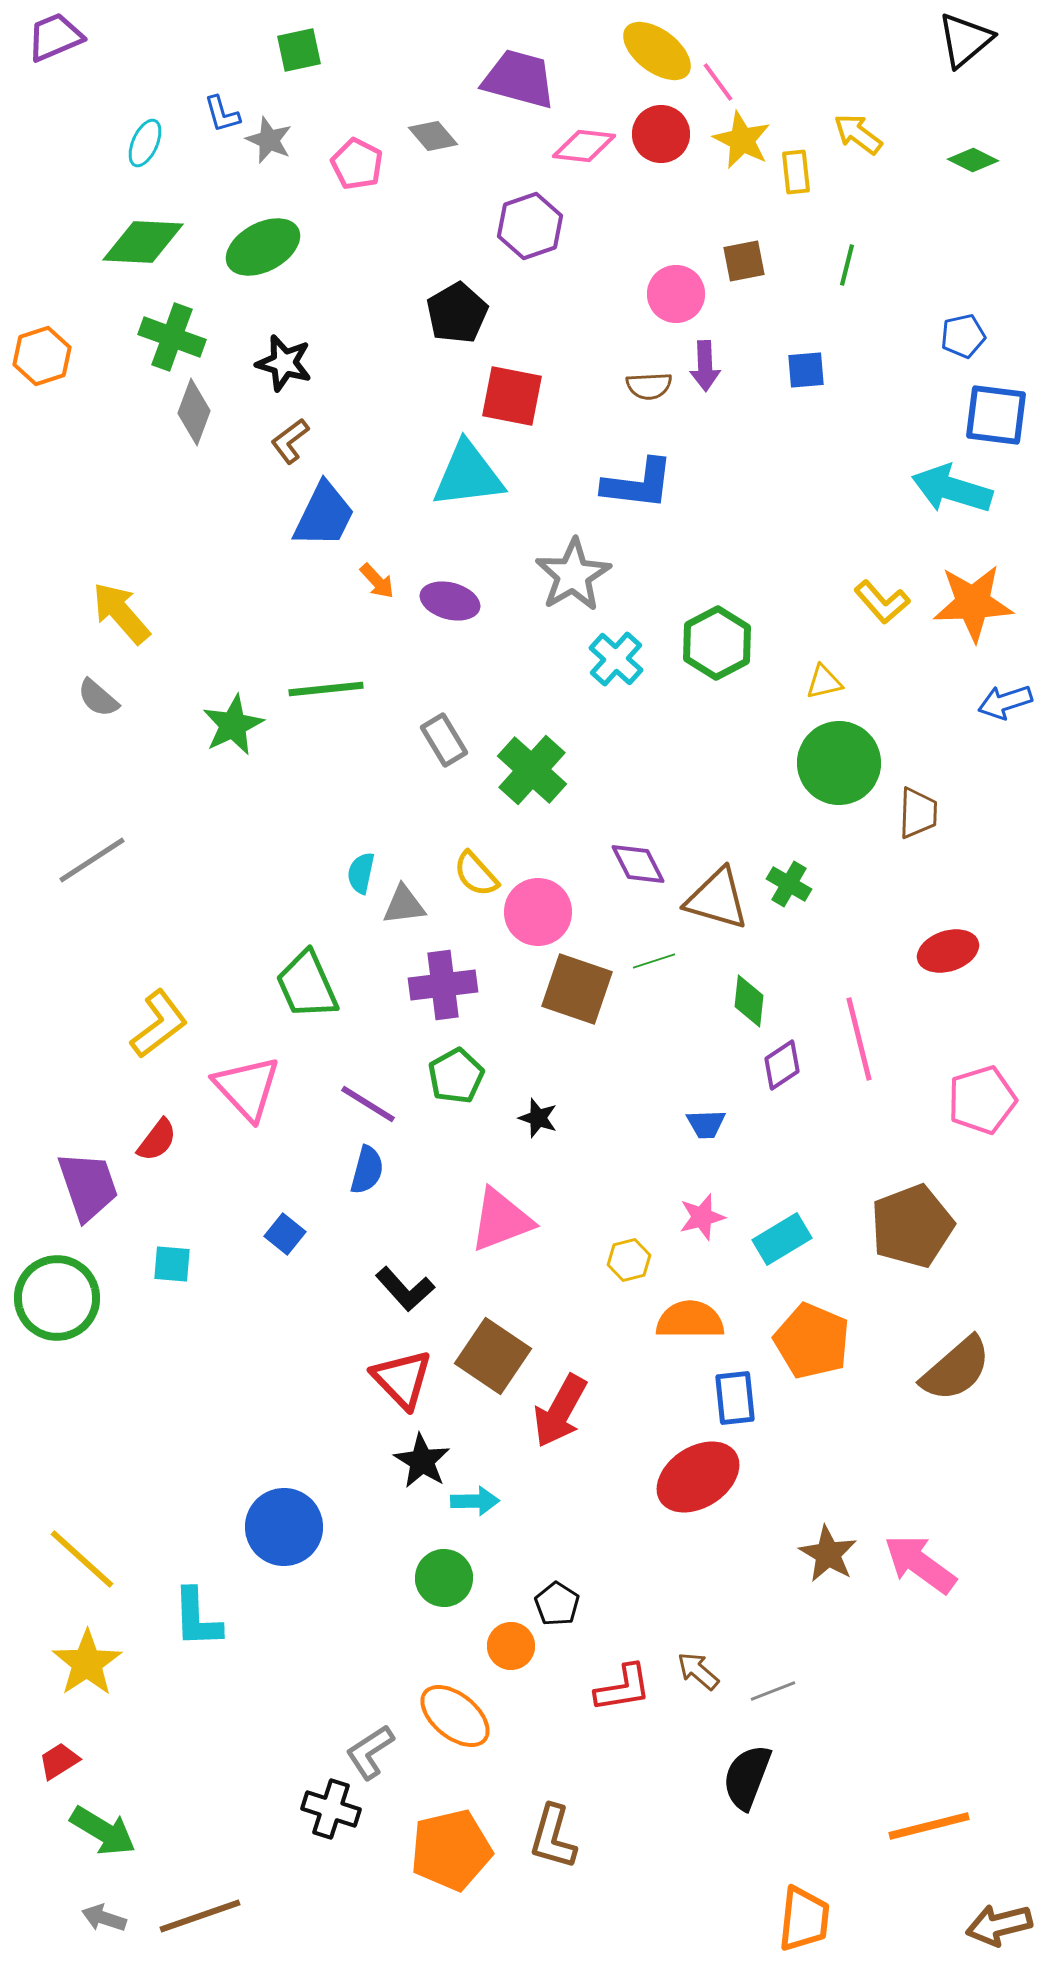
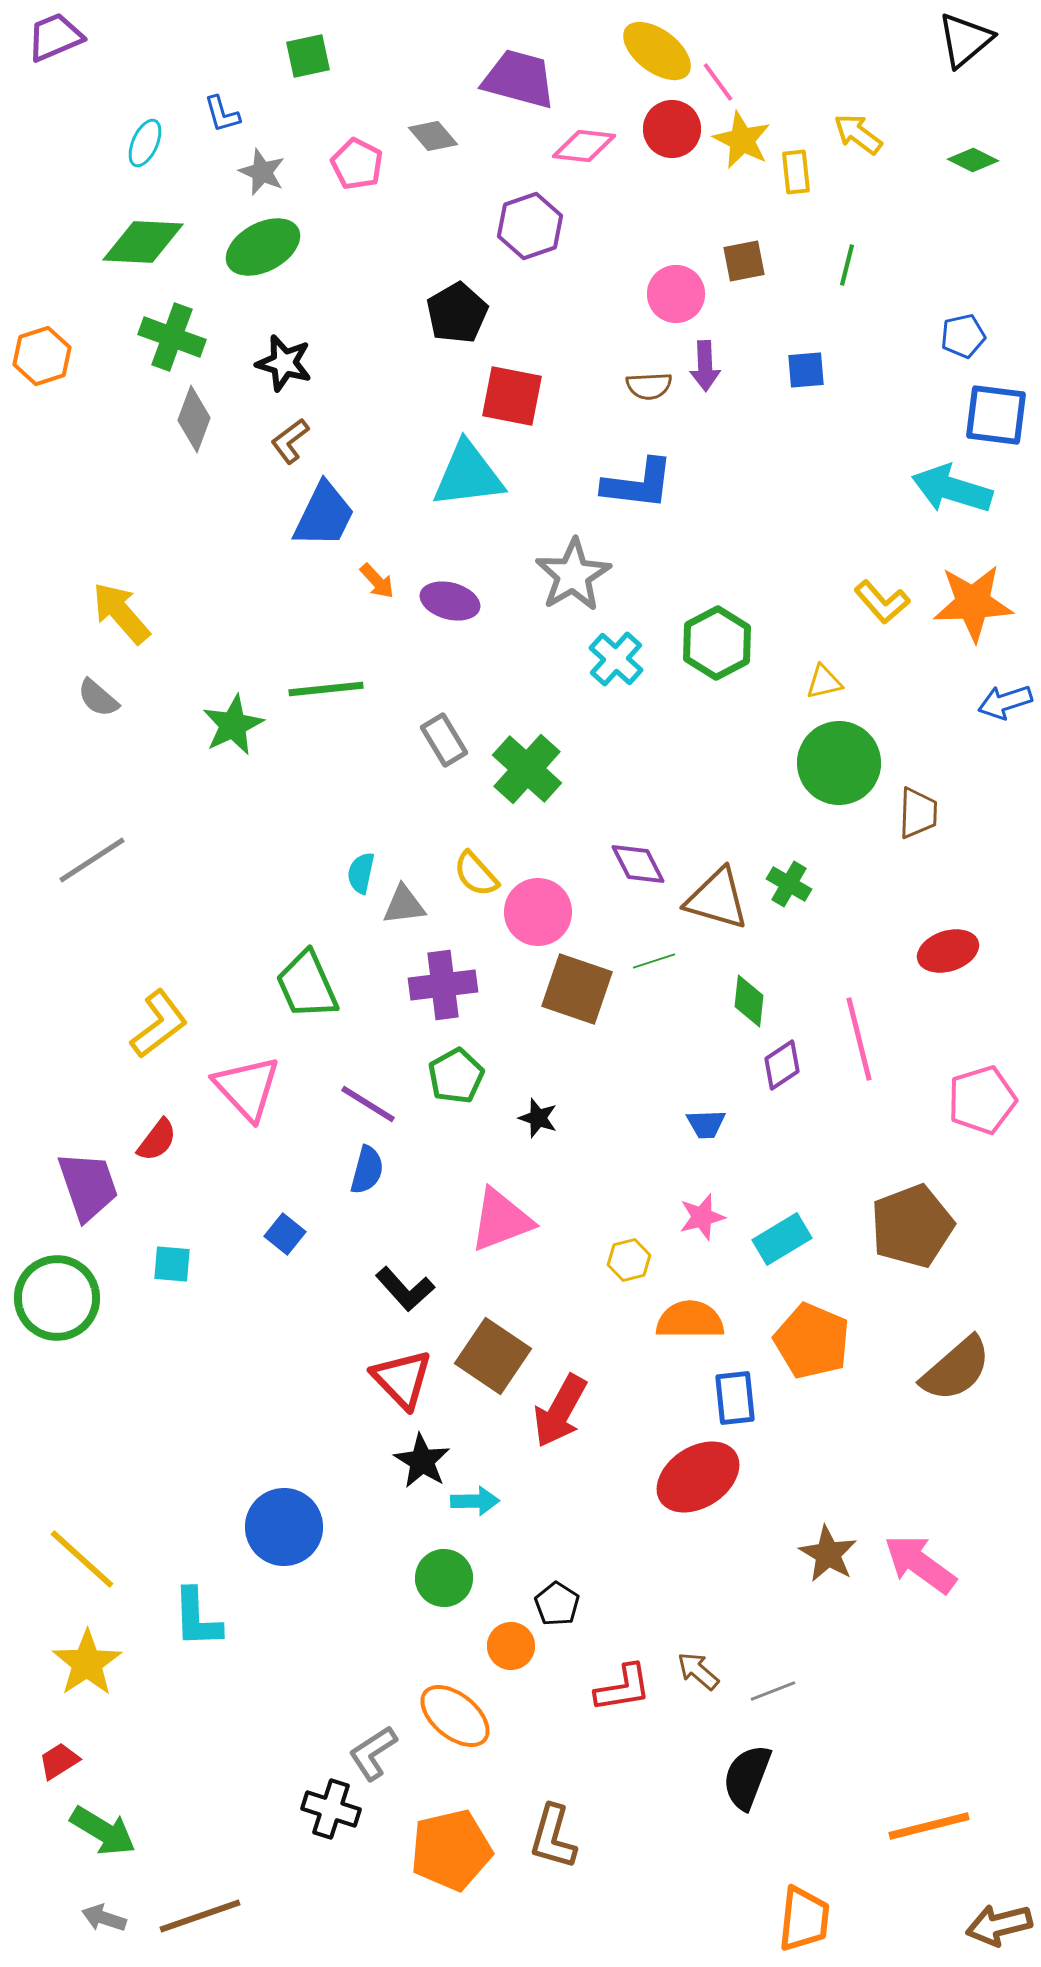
green square at (299, 50): moved 9 px right, 6 px down
red circle at (661, 134): moved 11 px right, 5 px up
gray star at (269, 140): moved 7 px left, 32 px down
gray diamond at (194, 412): moved 7 px down
green cross at (532, 770): moved 5 px left, 1 px up
gray L-shape at (370, 1752): moved 3 px right, 1 px down
